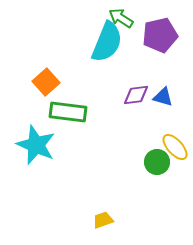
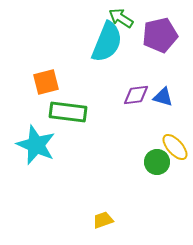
orange square: rotated 28 degrees clockwise
